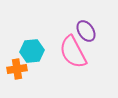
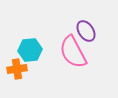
cyan hexagon: moved 2 px left, 1 px up
